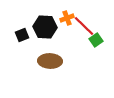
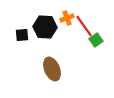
red line: rotated 10 degrees clockwise
black square: rotated 16 degrees clockwise
brown ellipse: moved 2 px right, 8 px down; rotated 65 degrees clockwise
